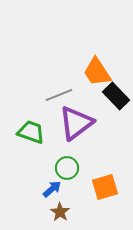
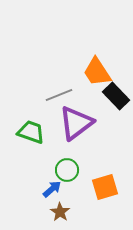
green circle: moved 2 px down
